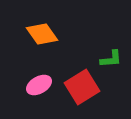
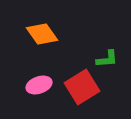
green L-shape: moved 4 px left
pink ellipse: rotated 10 degrees clockwise
